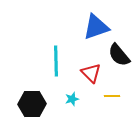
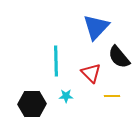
blue triangle: rotated 28 degrees counterclockwise
black semicircle: moved 2 px down
cyan star: moved 6 px left, 3 px up; rotated 16 degrees clockwise
